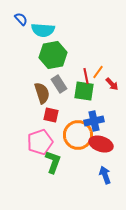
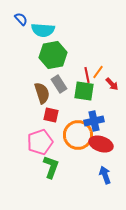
red line: moved 1 px right, 1 px up
green L-shape: moved 2 px left, 5 px down
